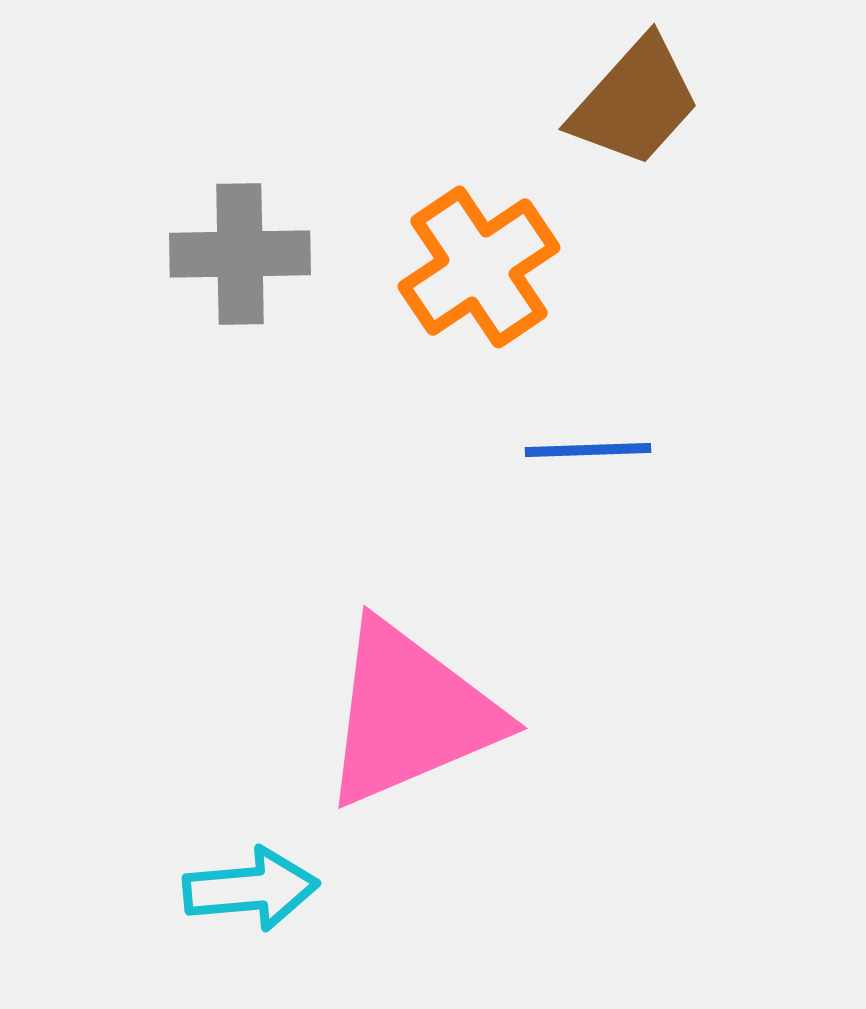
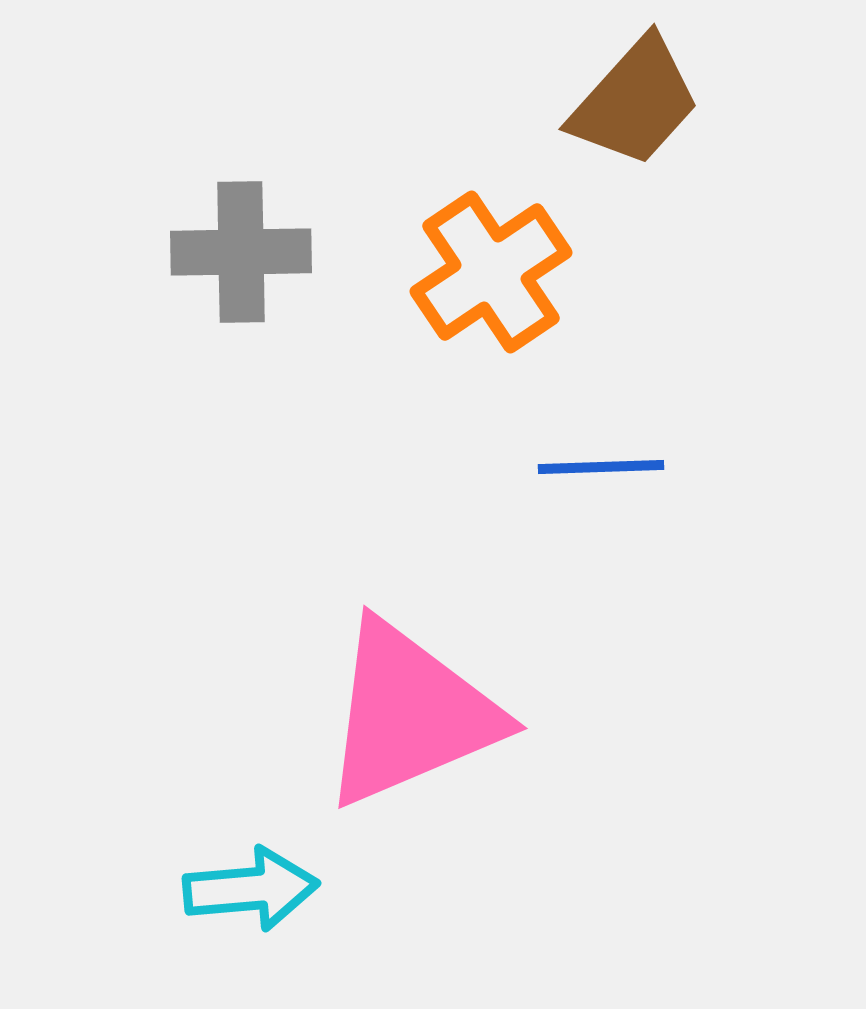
gray cross: moved 1 px right, 2 px up
orange cross: moved 12 px right, 5 px down
blue line: moved 13 px right, 17 px down
